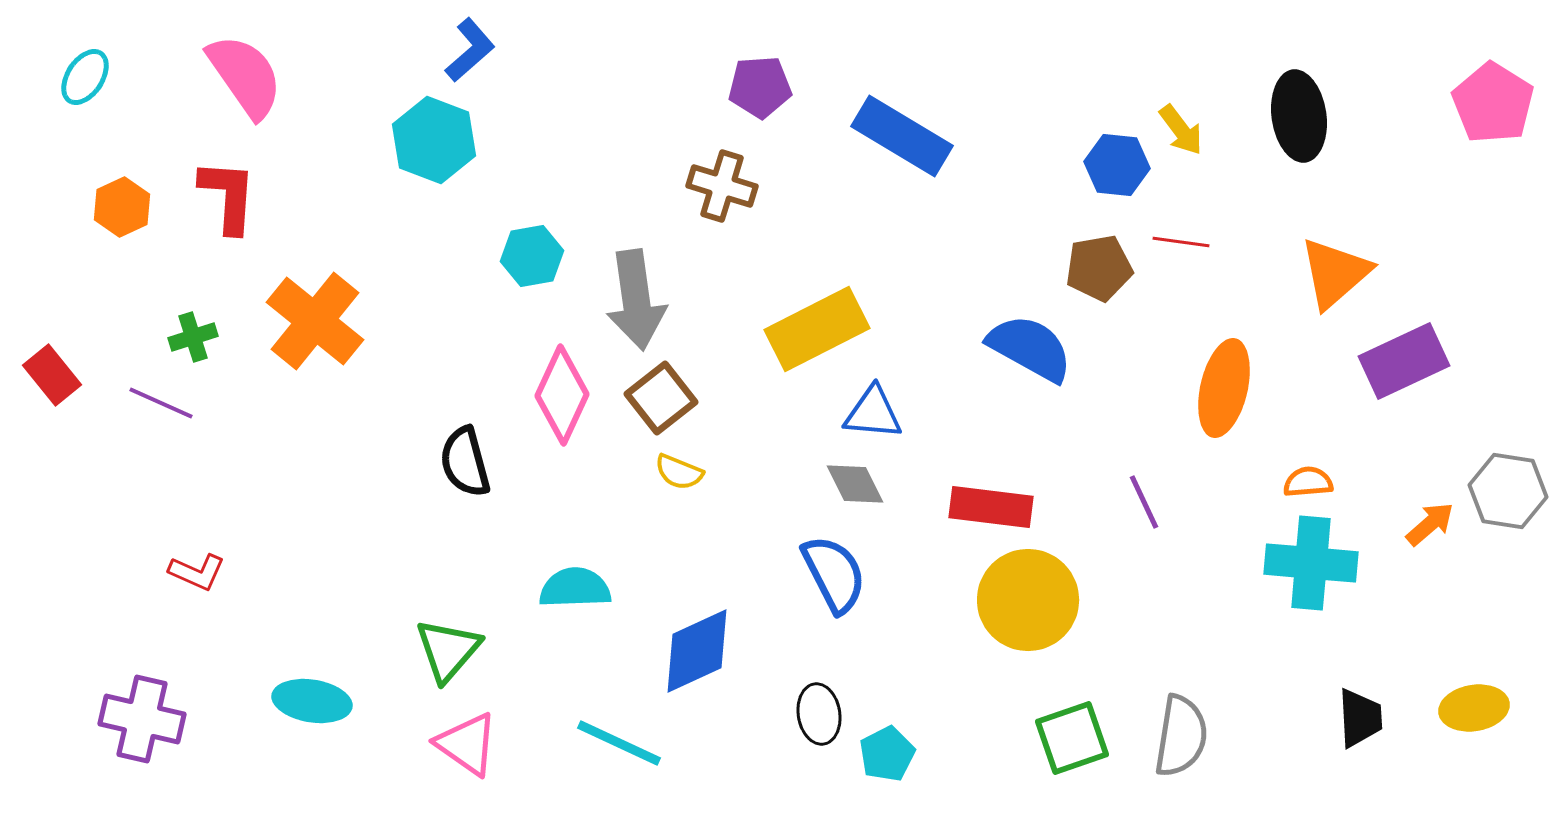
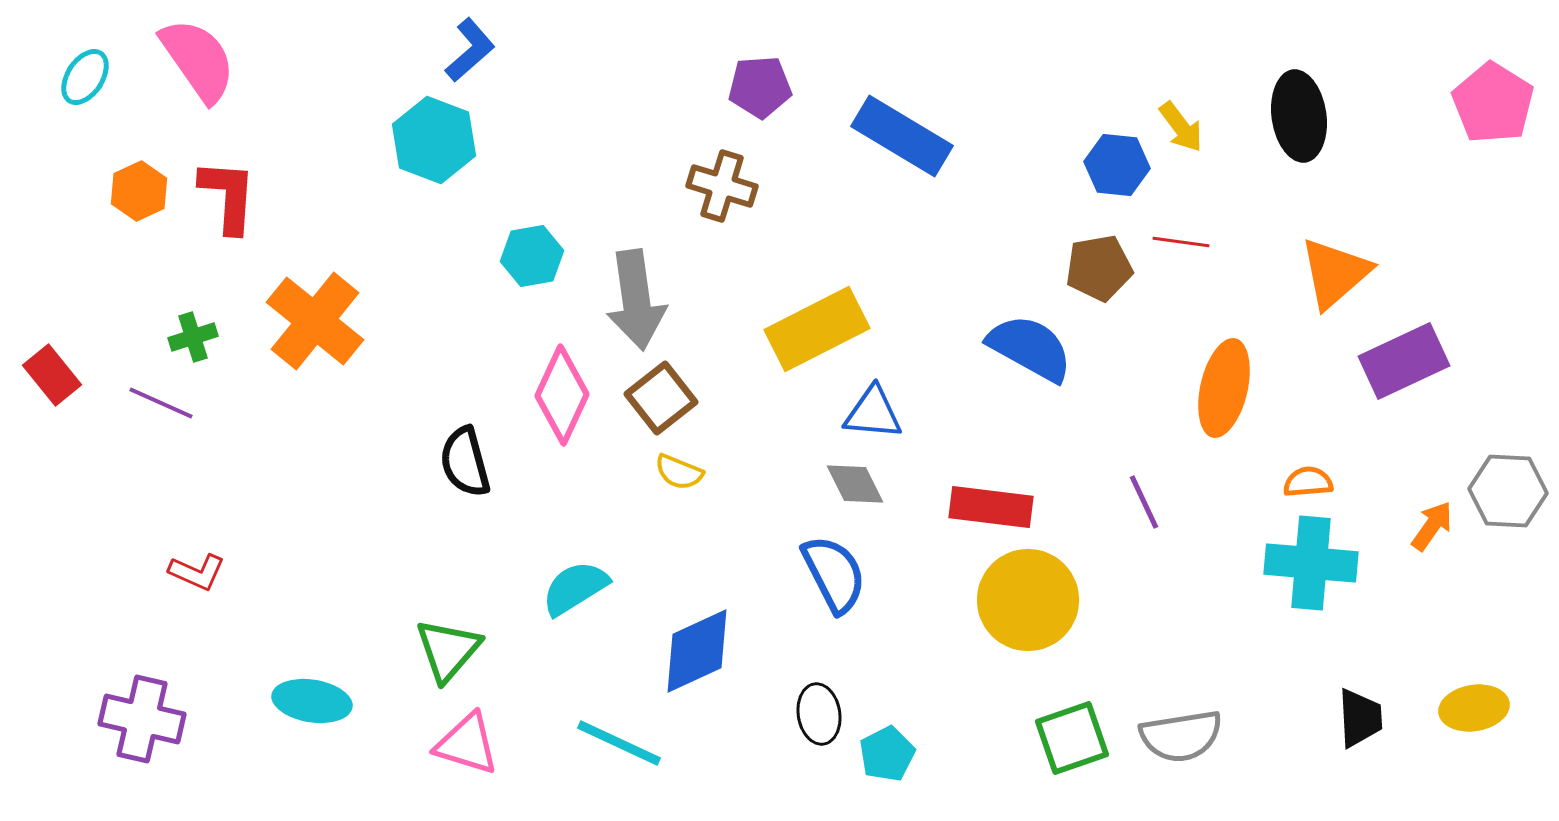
pink semicircle at (245, 76): moved 47 px left, 16 px up
yellow arrow at (1181, 130): moved 3 px up
orange hexagon at (122, 207): moved 17 px right, 16 px up
gray hexagon at (1508, 491): rotated 6 degrees counterclockwise
orange arrow at (1430, 524): moved 2 px right, 2 px down; rotated 14 degrees counterclockwise
cyan semicircle at (575, 588): rotated 30 degrees counterclockwise
gray semicircle at (1181, 736): rotated 72 degrees clockwise
pink triangle at (467, 744): rotated 18 degrees counterclockwise
